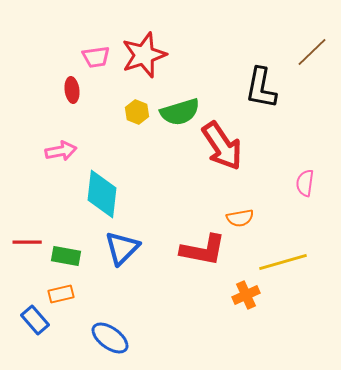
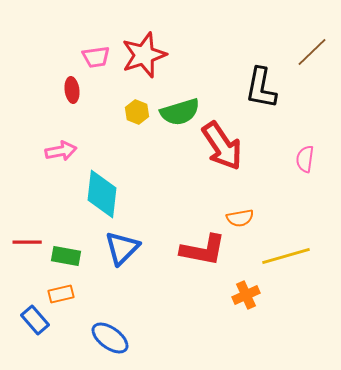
pink semicircle: moved 24 px up
yellow line: moved 3 px right, 6 px up
